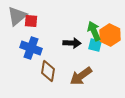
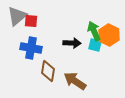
orange hexagon: moved 1 px left
blue cross: rotated 10 degrees counterclockwise
brown arrow: moved 6 px left, 5 px down; rotated 70 degrees clockwise
